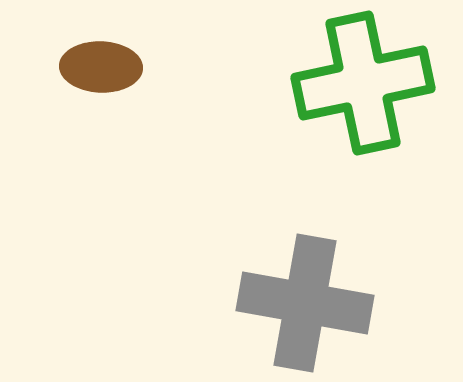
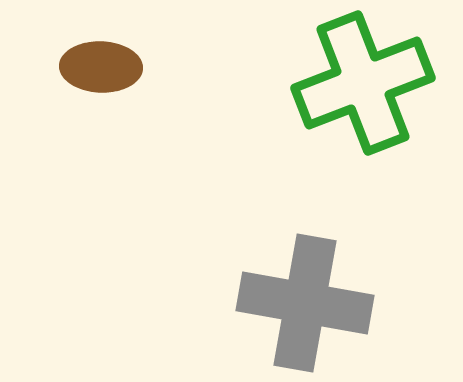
green cross: rotated 9 degrees counterclockwise
